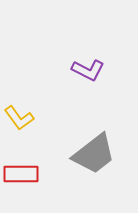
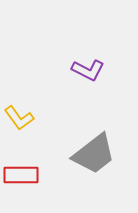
red rectangle: moved 1 px down
